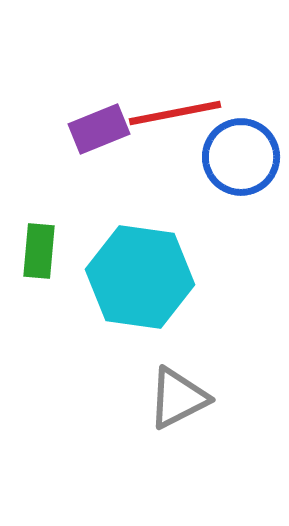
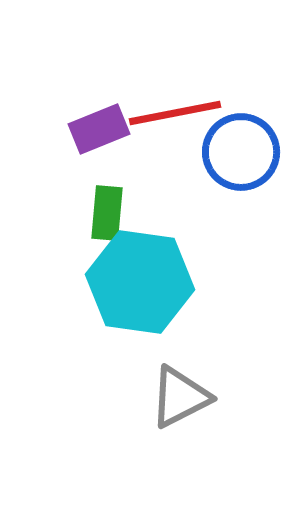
blue circle: moved 5 px up
green rectangle: moved 68 px right, 38 px up
cyan hexagon: moved 5 px down
gray triangle: moved 2 px right, 1 px up
